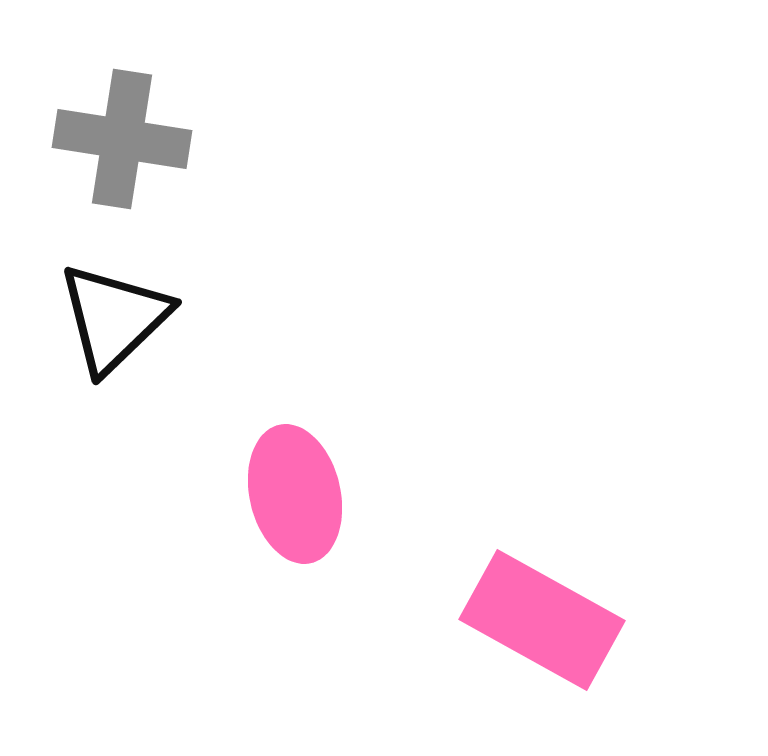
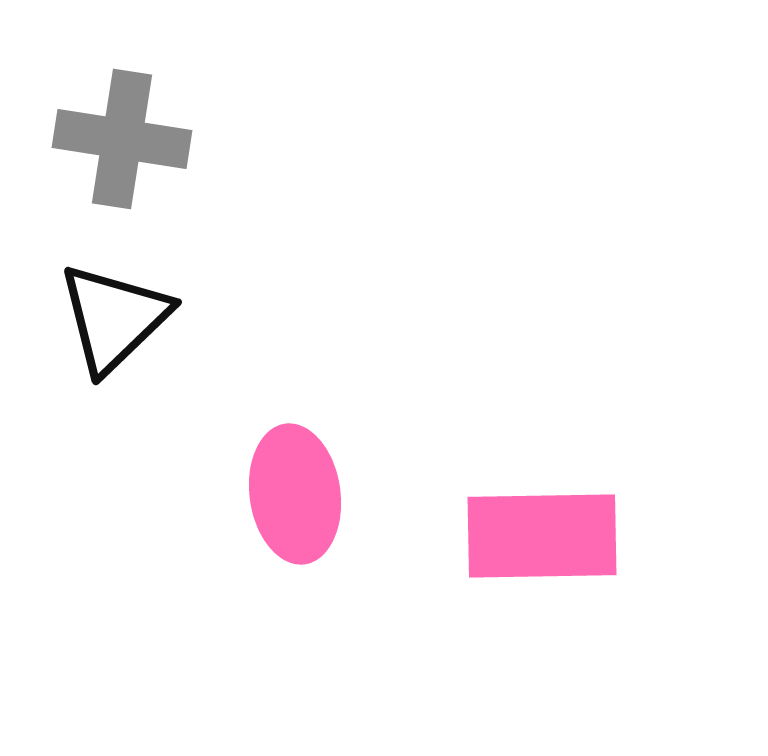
pink ellipse: rotated 5 degrees clockwise
pink rectangle: moved 84 px up; rotated 30 degrees counterclockwise
